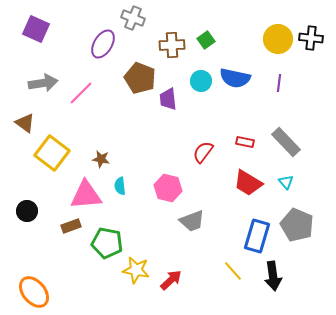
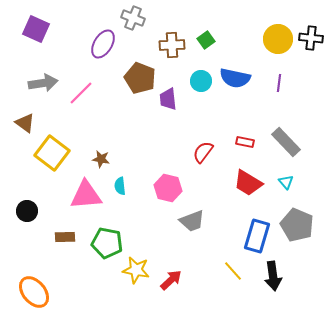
brown rectangle: moved 6 px left, 11 px down; rotated 18 degrees clockwise
